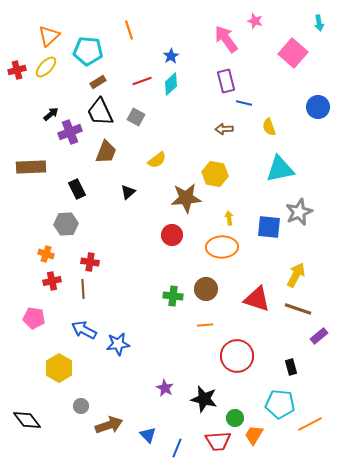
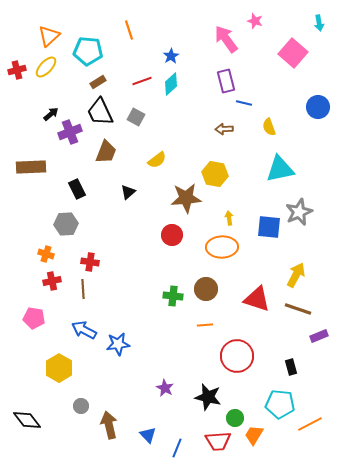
purple rectangle at (319, 336): rotated 18 degrees clockwise
black star at (204, 399): moved 4 px right, 2 px up
brown arrow at (109, 425): rotated 84 degrees counterclockwise
